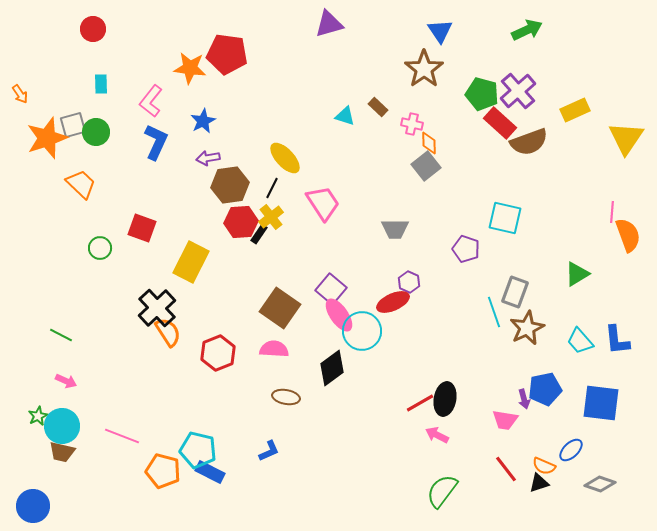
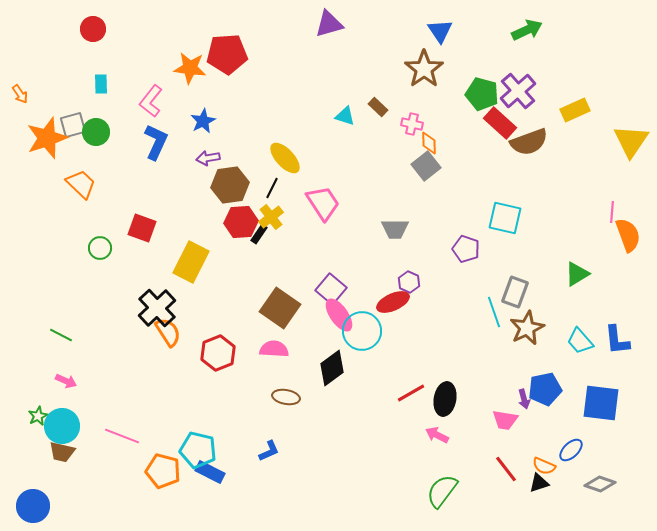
red pentagon at (227, 54): rotated 12 degrees counterclockwise
yellow triangle at (626, 138): moved 5 px right, 3 px down
red line at (420, 403): moved 9 px left, 10 px up
